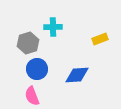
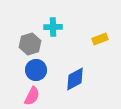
gray hexagon: moved 2 px right, 1 px down
blue circle: moved 1 px left, 1 px down
blue diamond: moved 2 px left, 4 px down; rotated 25 degrees counterclockwise
pink semicircle: rotated 132 degrees counterclockwise
